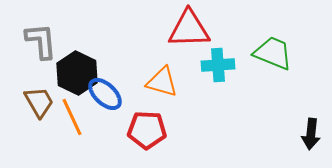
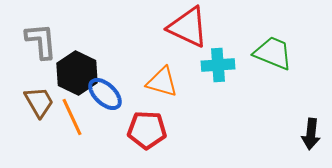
red triangle: moved 1 px left, 2 px up; rotated 27 degrees clockwise
